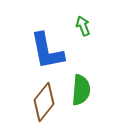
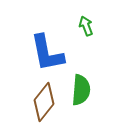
green arrow: moved 3 px right
blue L-shape: moved 2 px down
